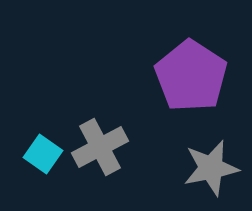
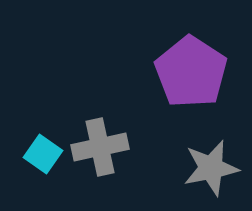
purple pentagon: moved 4 px up
gray cross: rotated 16 degrees clockwise
